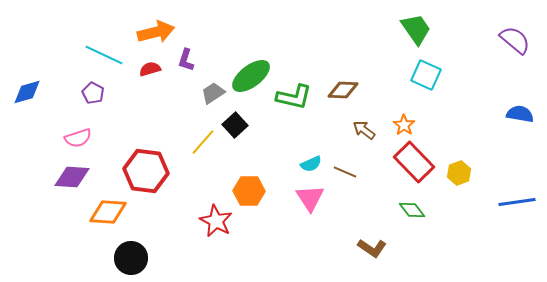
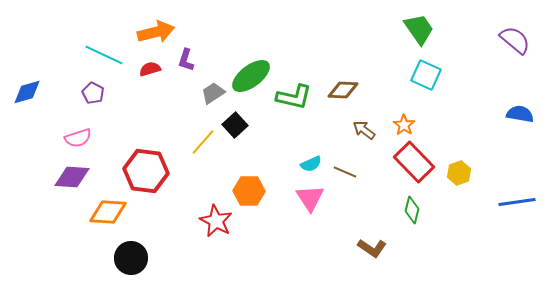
green trapezoid: moved 3 px right
green diamond: rotated 52 degrees clockwise
